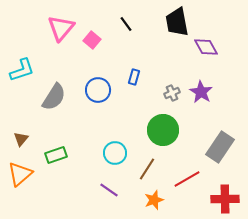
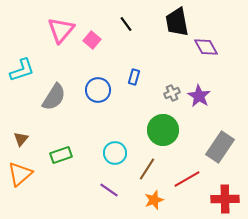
pink triangle: moved 2 px down
purple star: moved 2 px left, 4 px down
green rectangle: moved 5 px right
